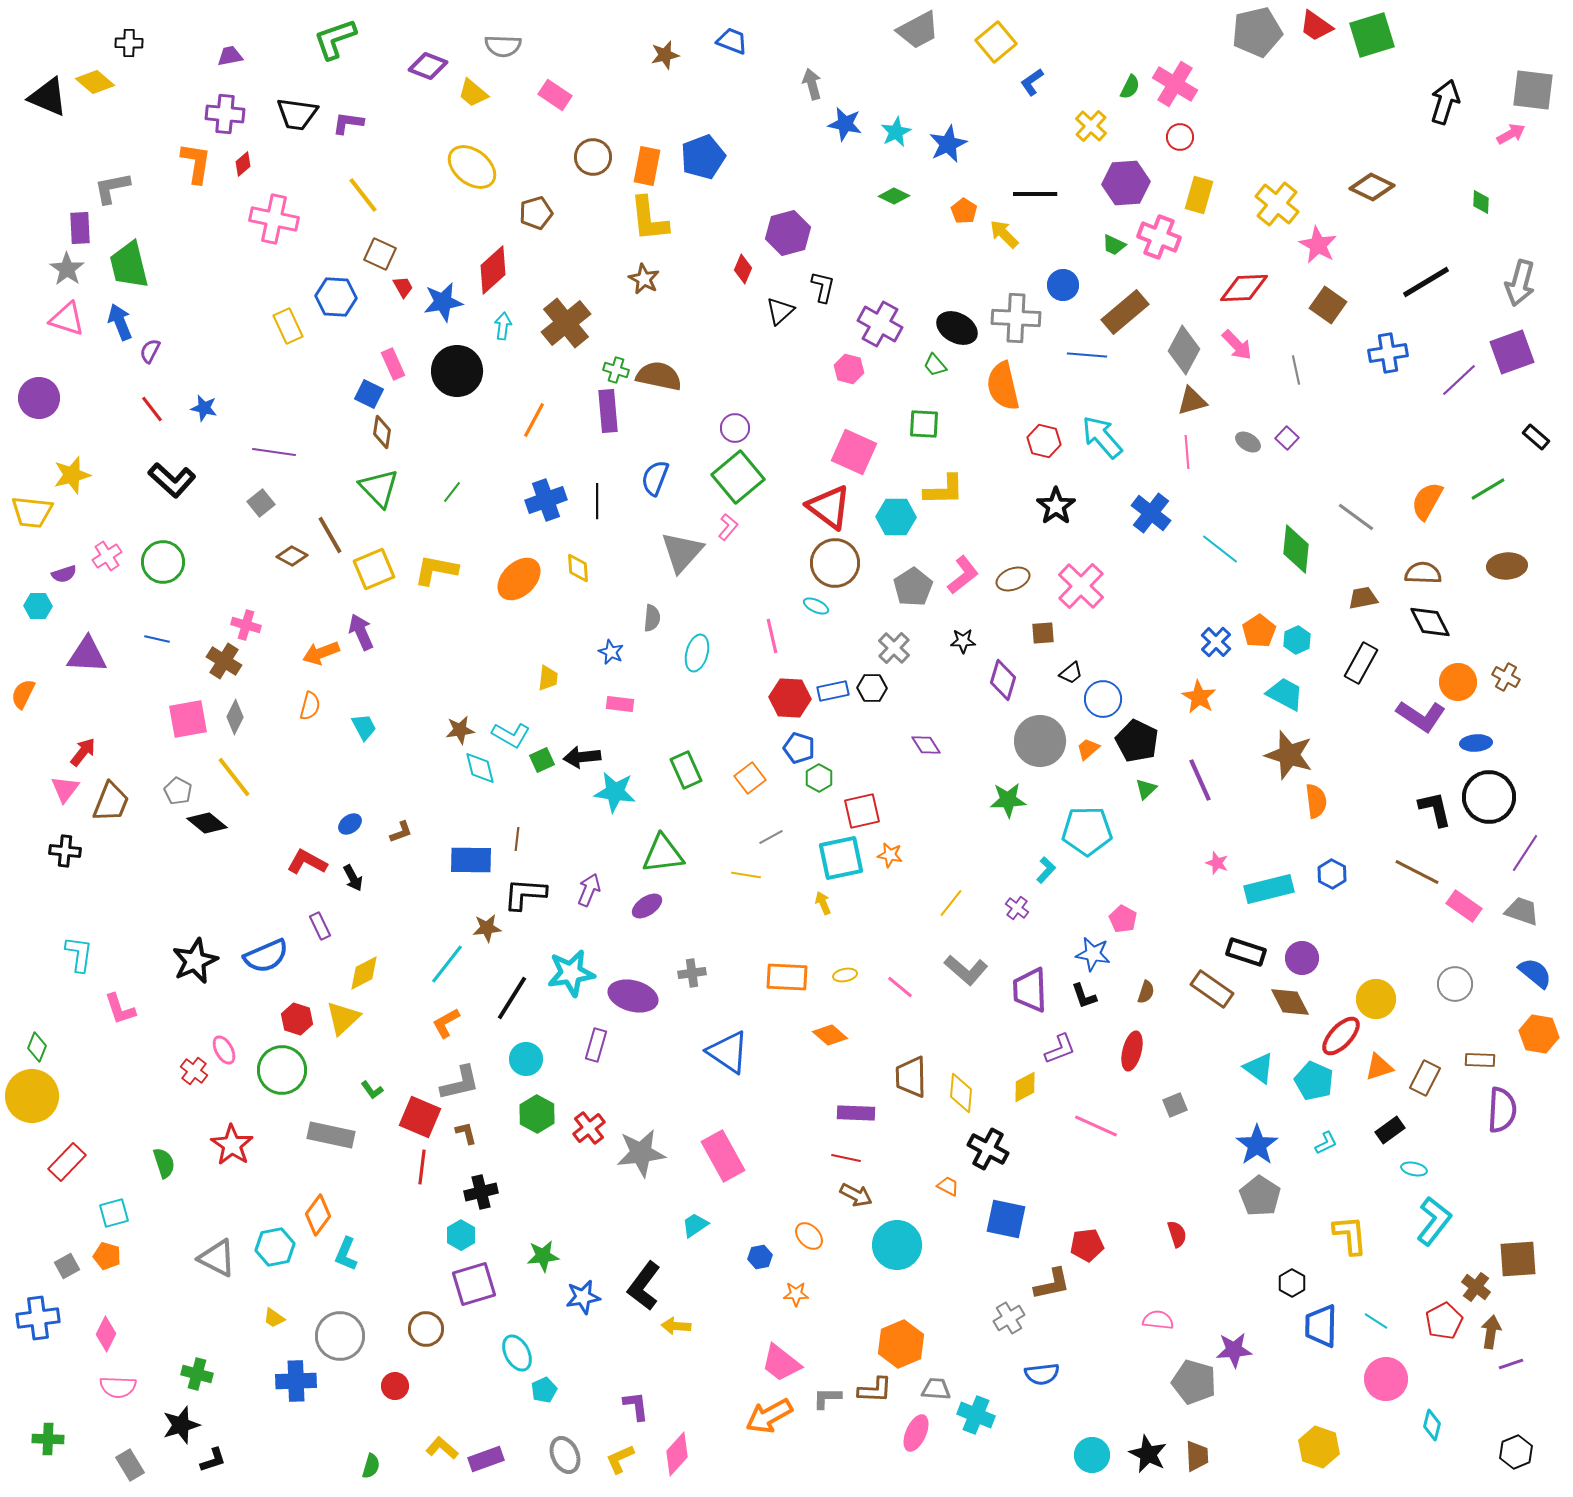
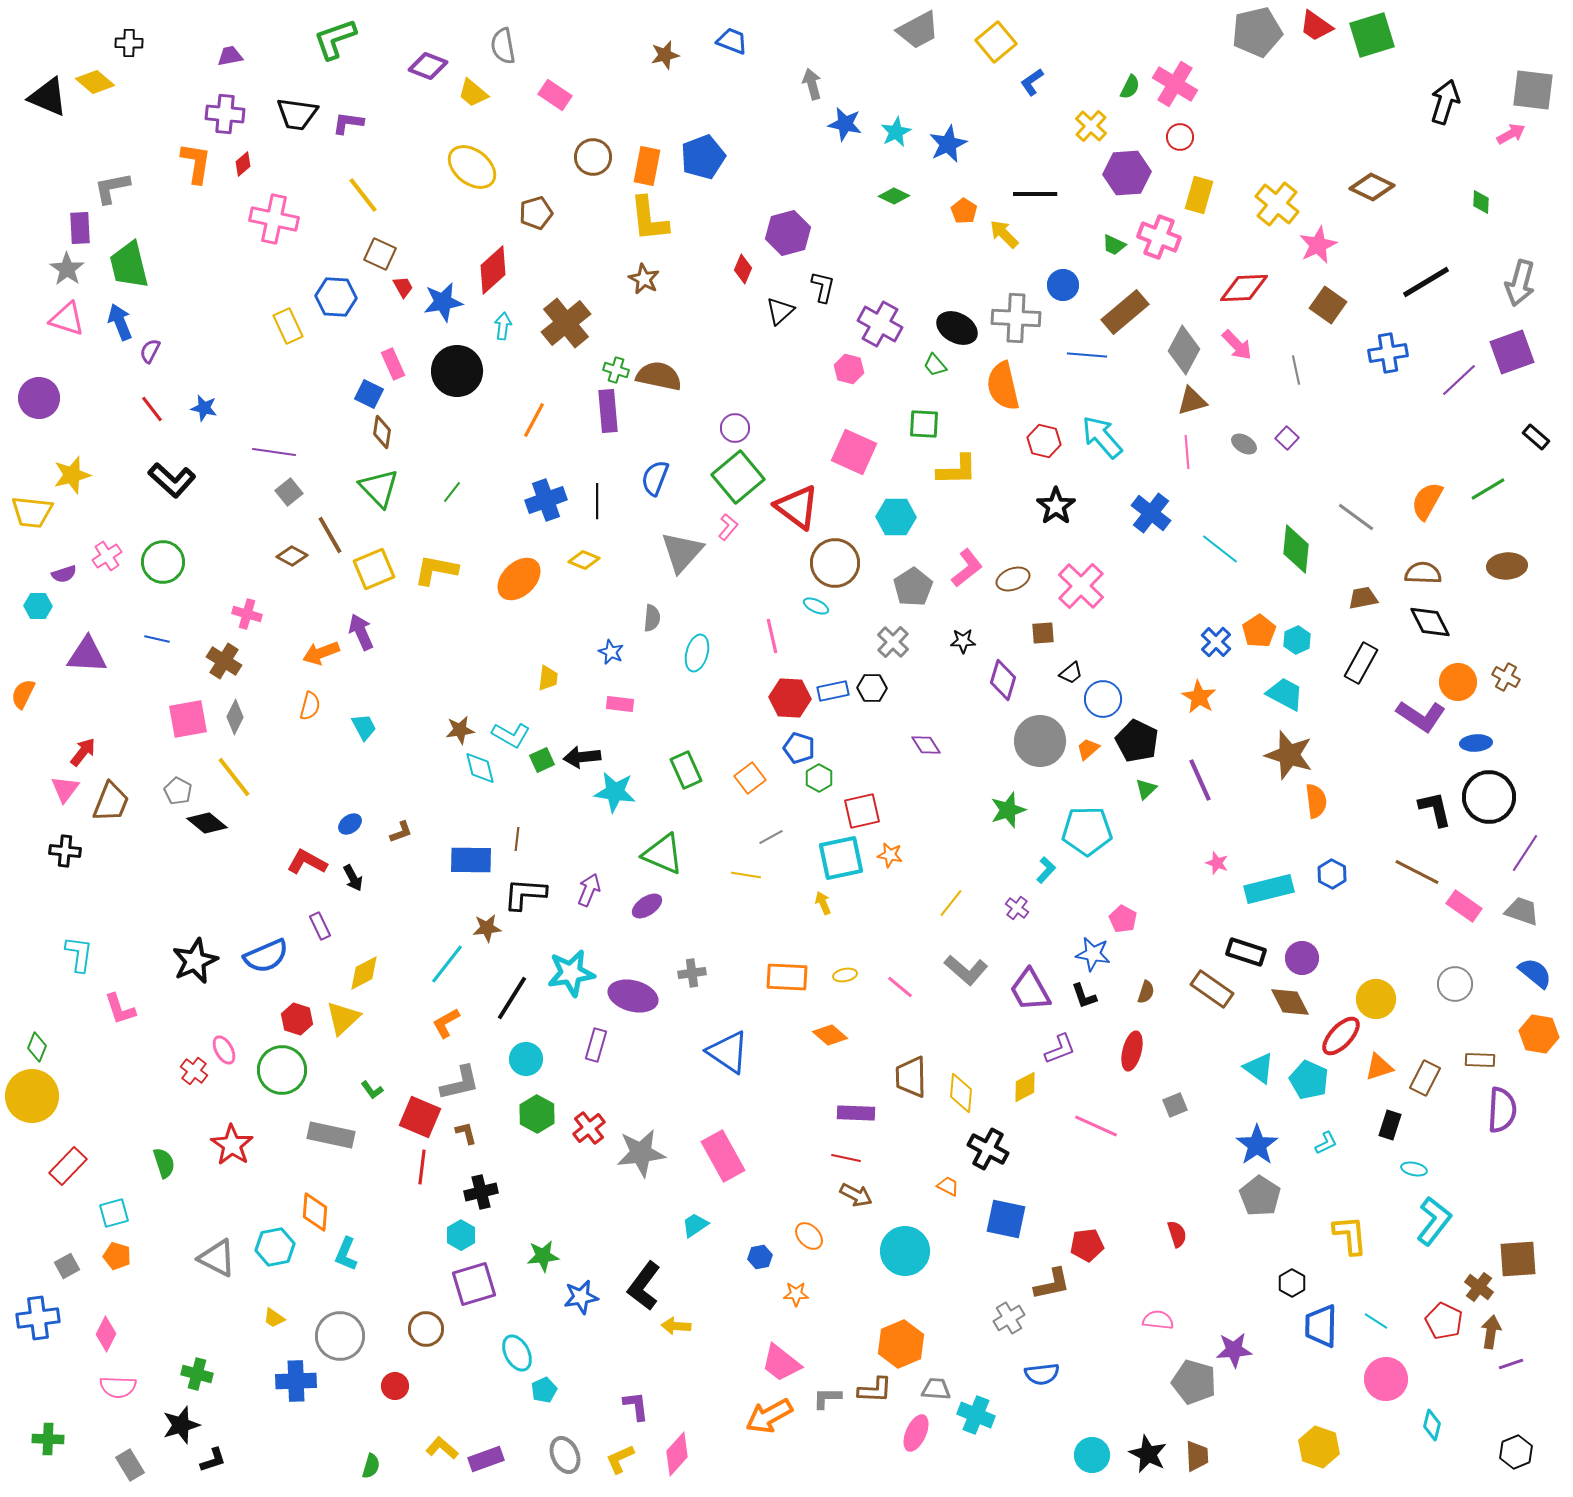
gray semicircle at (503, 46): rotated 78 degrees clockwise
purple hexagon at (1126, 183): moved 1 px right, 10 px up
pink star at (1318, 245): rotated 18 degrees clockwise
gray ellipse at (1248, 442): moved 4 px left, 2 px down
yellow L-shape at (944, 490): moved 13 px right, 20 px up
gray square at (261, 503): moved 28 px right, 11 px up
red triangle at (829, 507): moved 32 px left
yellow diamond at (578, 568): moved 6 px right, 8 px up; rotated 64 degrees counterclockwise
pink L-shape at (963, 575): moved 4 px right, 7 px up
pink cross at (246, 625): moved 1 px right, 11 px up
gray cross at (894, 648): moved 1 px left, 6 px up
green star at (1008, 800): moved 10 px down; rotated 15 degrees counterclockwise
green triangle at (663, 854): rotated 30 degrees clockwise
purple trapezoid at (1030, 990): rotated 27 degrees counterclockwise
cyan pentagon at (1314, 1081): moved 5 px left, 1 px up
black rectangle at (1390, 1130): moved 5 px up; rotated 36 degrees counterclockwise
red rectangle at (67, 1162): moved 1 px right, 4 px down
orange diamond at (318, 1215): moved 3 px left, 3 px up; rotated 33 degrees counterclockwise
cyan circle at (897, 1245): moved 8 px right, 6 px down
orange pentagon at (107, 1256): moved 10 px right
brown cross at (1476, 1287): moved 3 px right
blue star at (583, 1297): moved 2 px left
red pentagon at (1444, 1321): rotated 18 degrees counterclockwise
